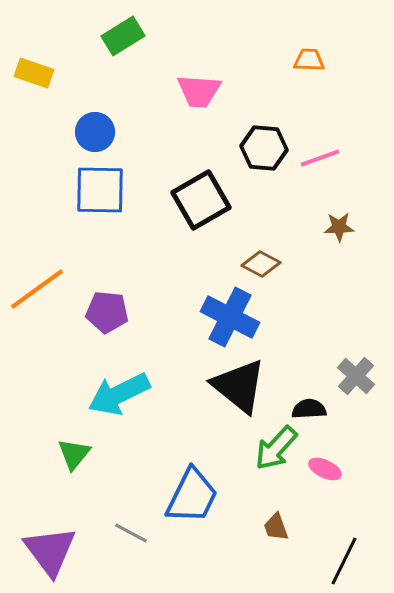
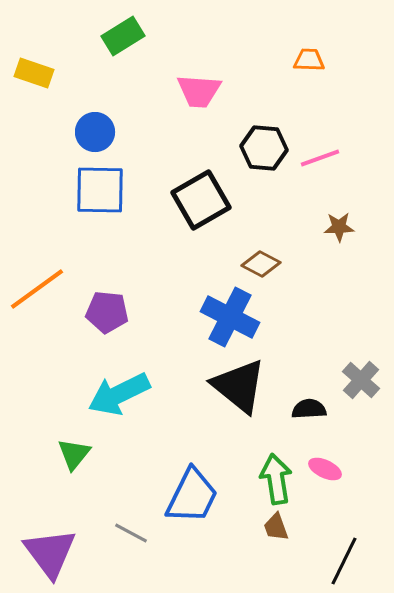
gray cross: moved 5 px right, 4 px down
green arrow: moved 31 px down; rotated 129 degrees clockwise
purple triangle: moved 2 px down
